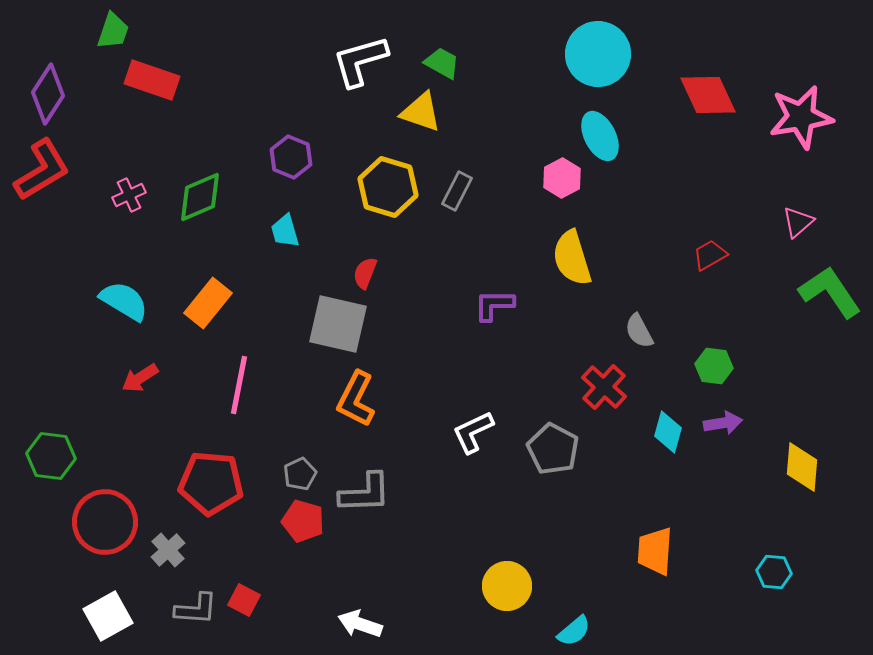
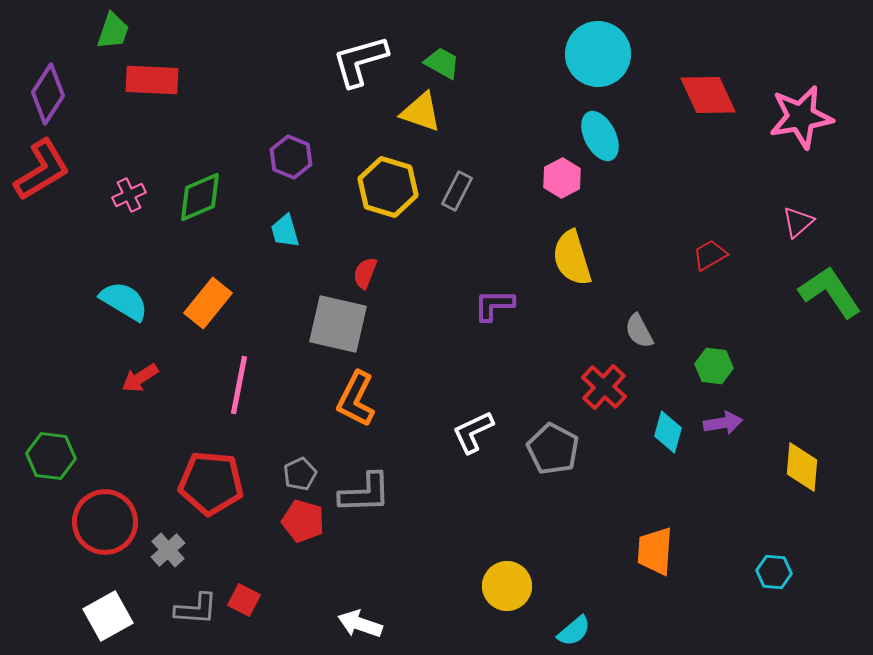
red rectangle at (152, 80): rotated 16 degrees counterclockwise
